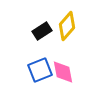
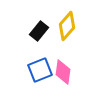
black rectangle: moved 3 px left; rotated 18 degrees counterclockwise
pink diamond: rotated 20 degrees clockwise
